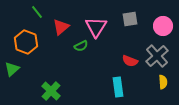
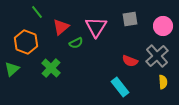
green semicircle: moved 5 px left, 3 px up
cyan rectangle: moved 2 px right; rotated 30 degrees counterclockwise
green cross: moved 23 px up
